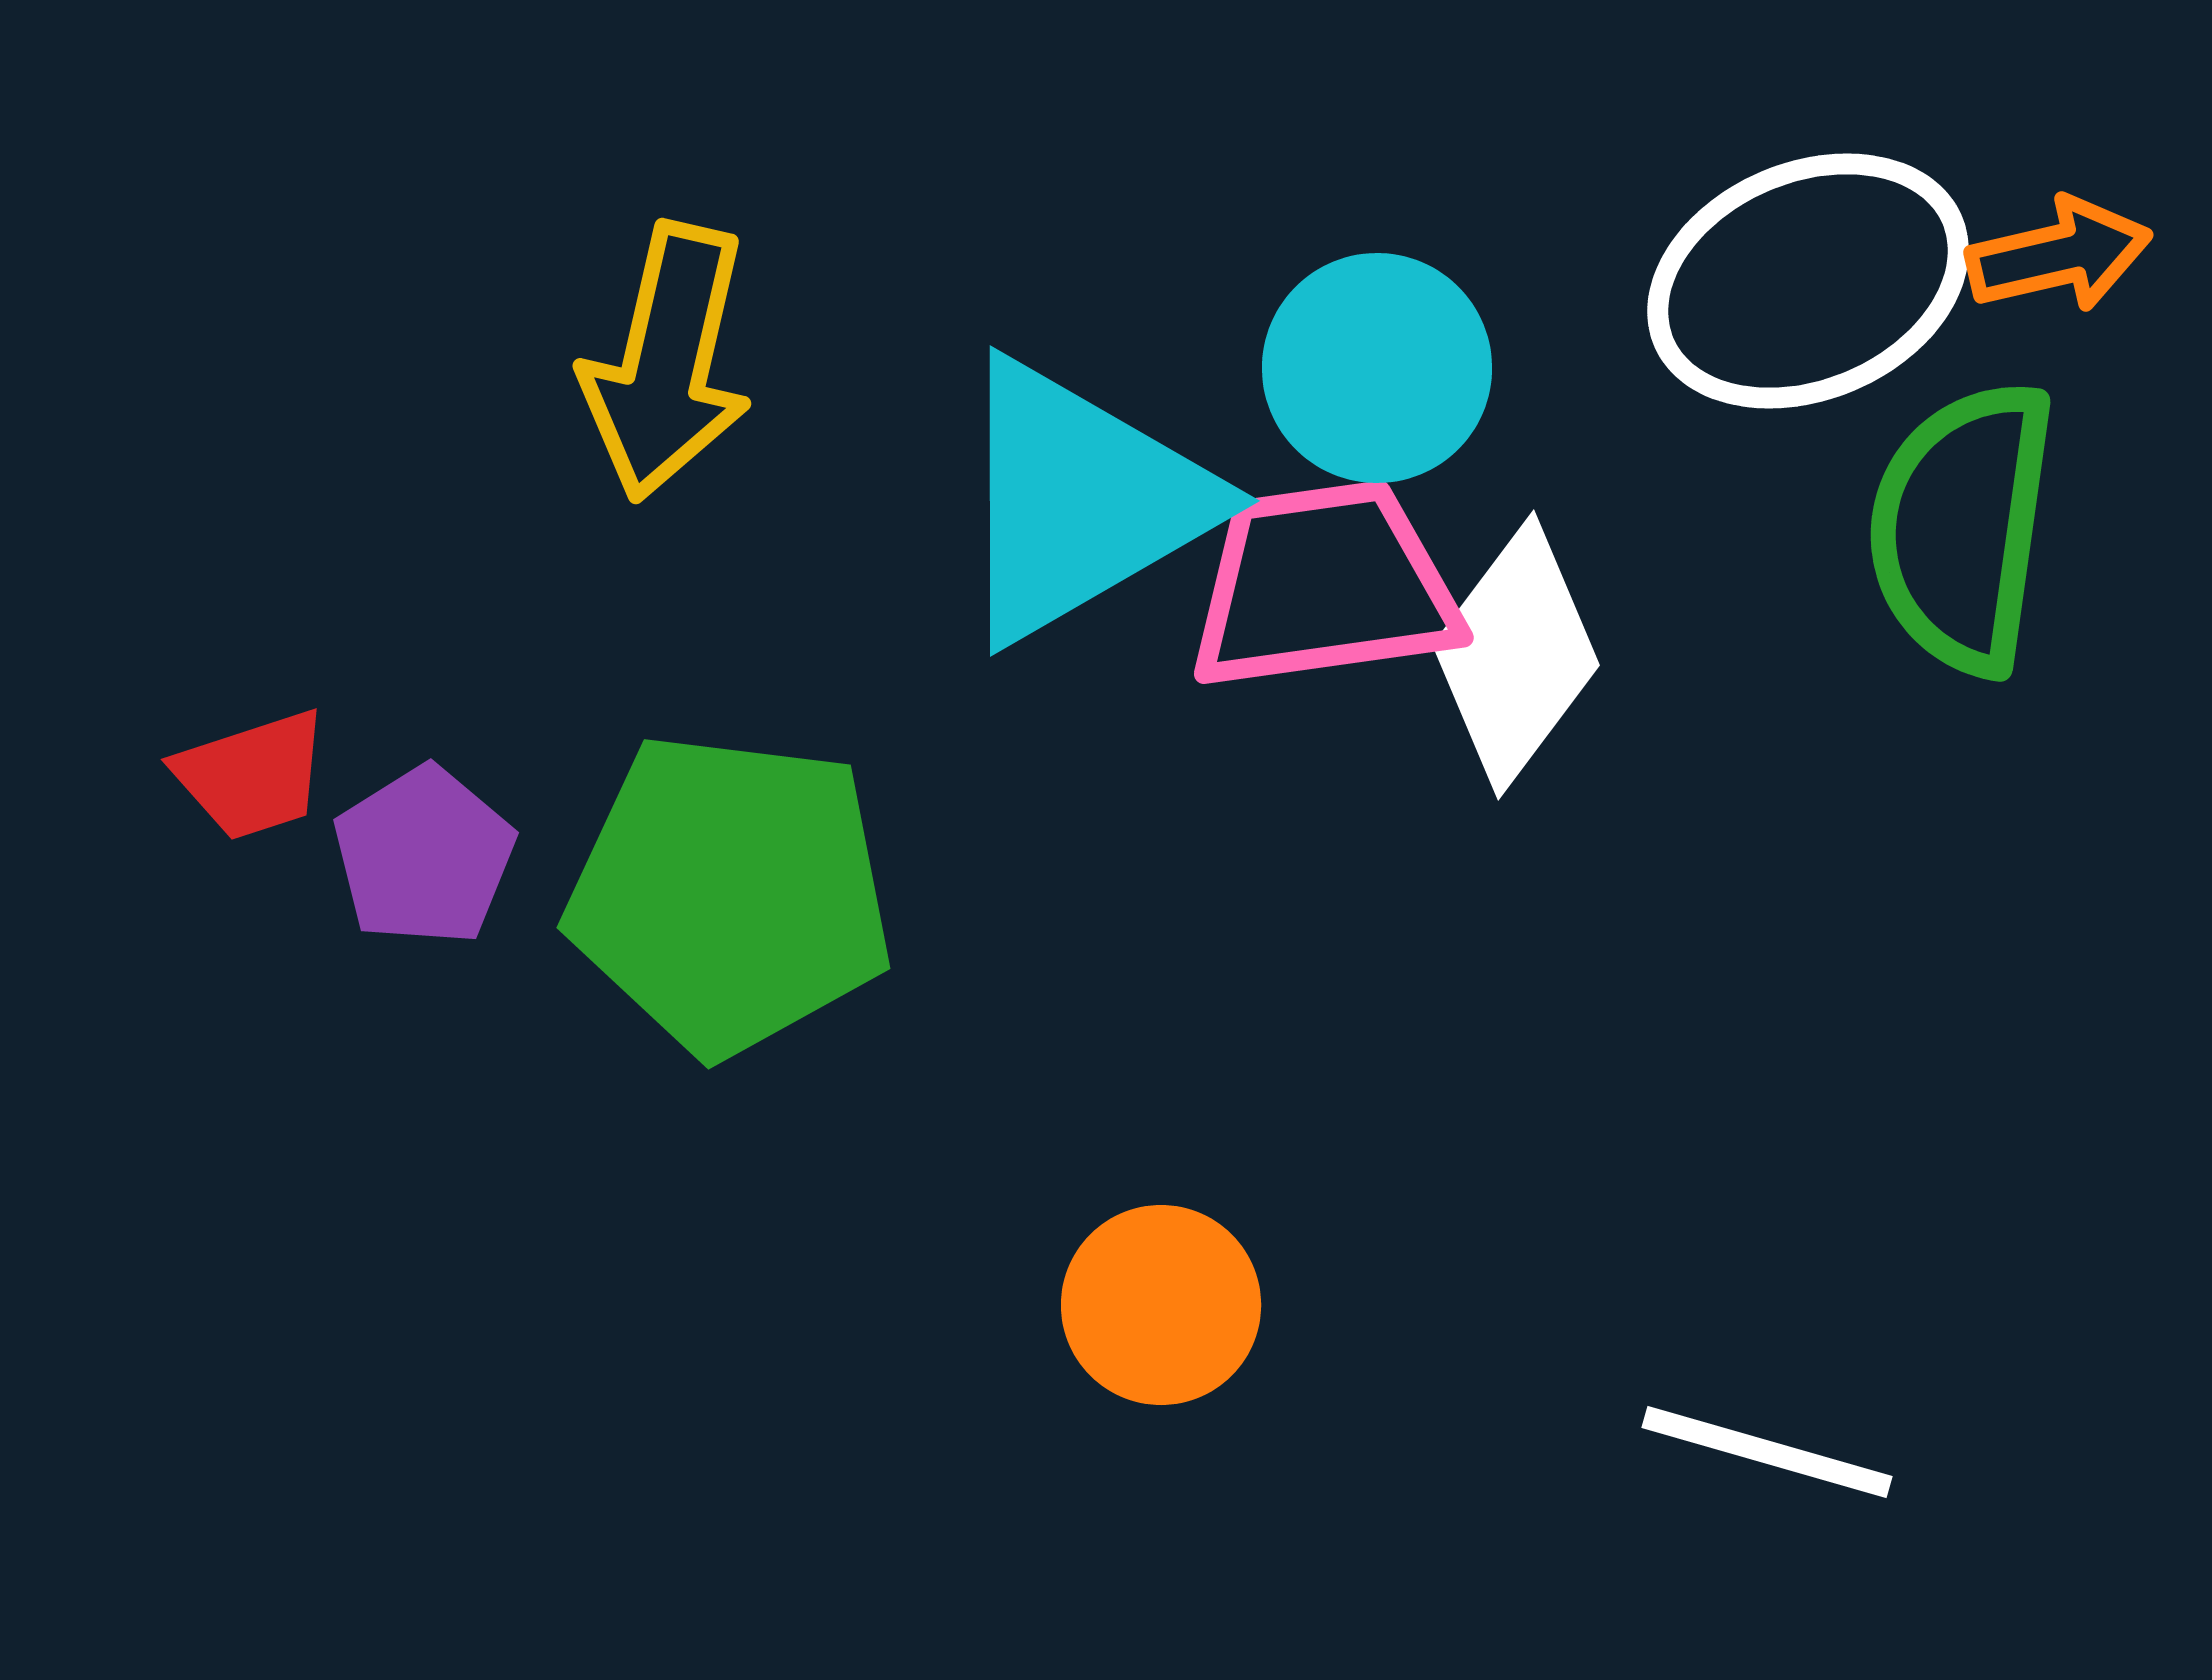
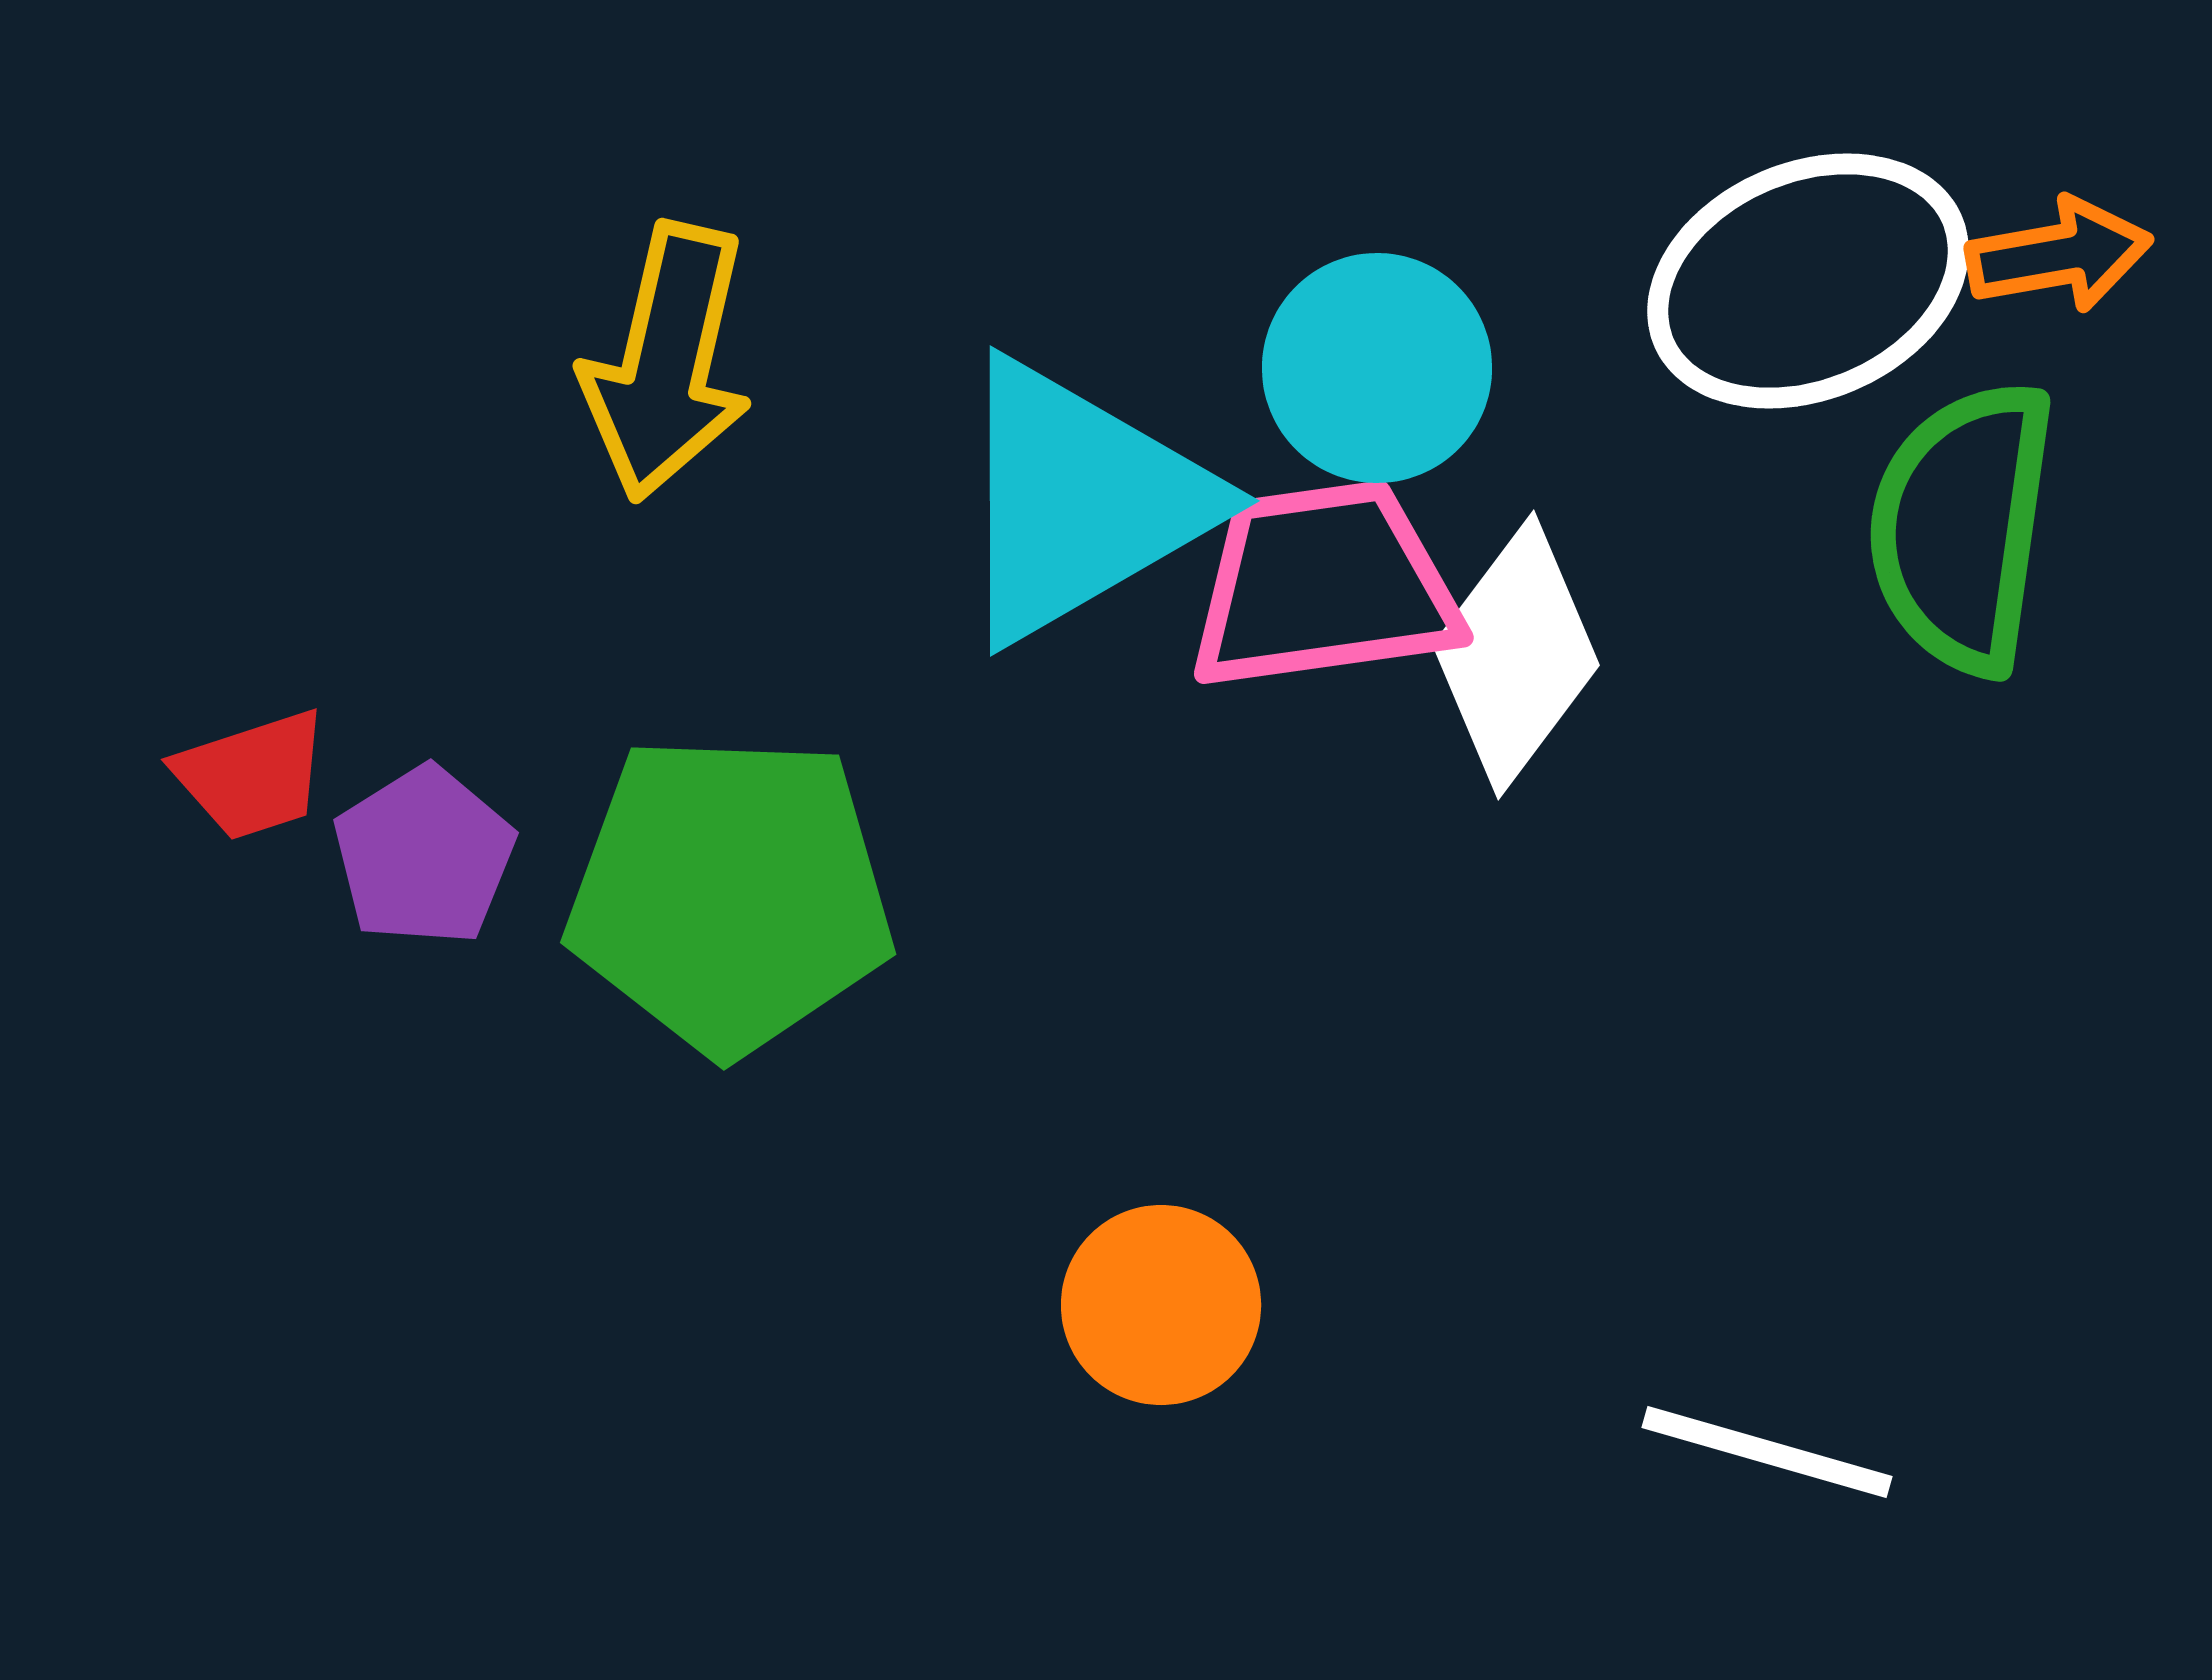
orange arrow: rotated 3 degrees clockwise
green pentagon: rotated 5 degrees counterclockwise
